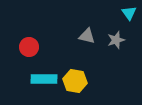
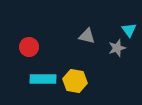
cyan triangle: moved 17 px down
gray star: moved 1 px right, 8 px down
cyan rectangle: moved 1 px left
